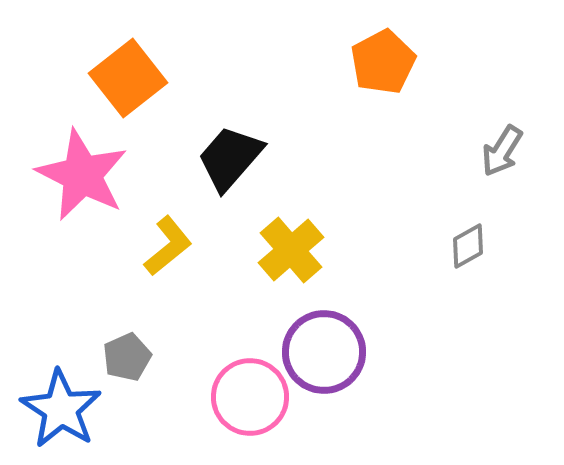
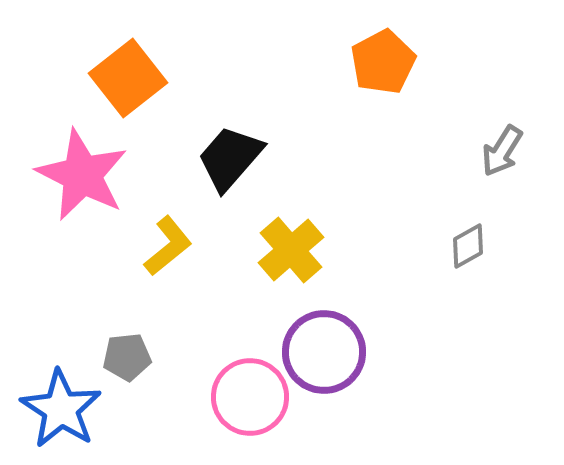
gray pentagon: rotated 18 degrees clockwise
